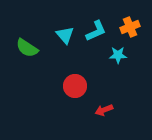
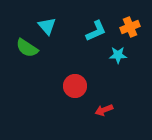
cyan triangle: moved 18 px left, 9 px up
